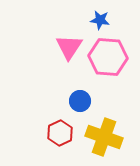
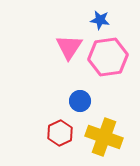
pink hexagon: rotated 12 degrees counterclockwise
